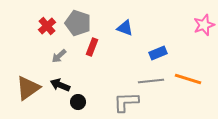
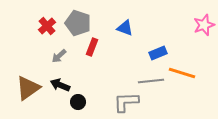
orange line: moved 6 px left, 6 px up
